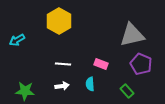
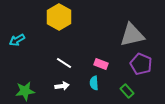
yellow hexagon: moved 4 px up
white line: moved 1 px right, 1 px up; rotated 28 degrees clockwise
cyan semicircle: moved 4 px right, 1 px up
green star: rotated 12 degrees counterclockwise
